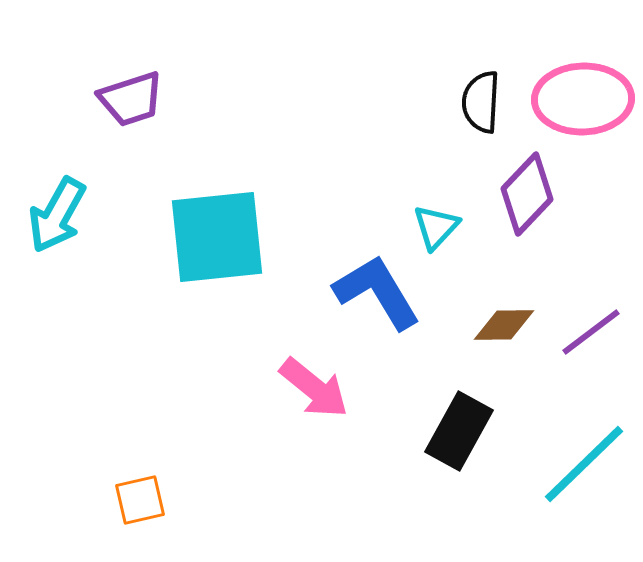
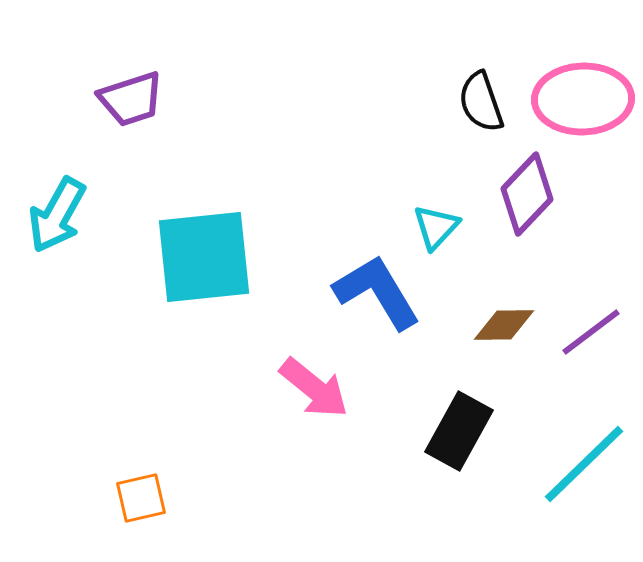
black semicircle: rotated 22 degrees counterclockwise
cyan square: moved 13 px left, 20 px down
orange square: moved 1 px right, 2 px up
